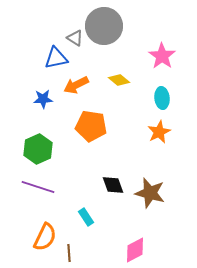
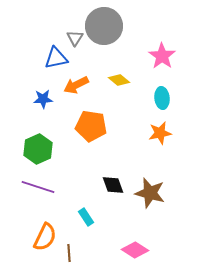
gray triangle: rotated 30 degrees clockwise
orange star: moved 1 px right, 1 px down; rotated 15 degrees clockwise
pink diamond: rotated 60 degrees clockwise
